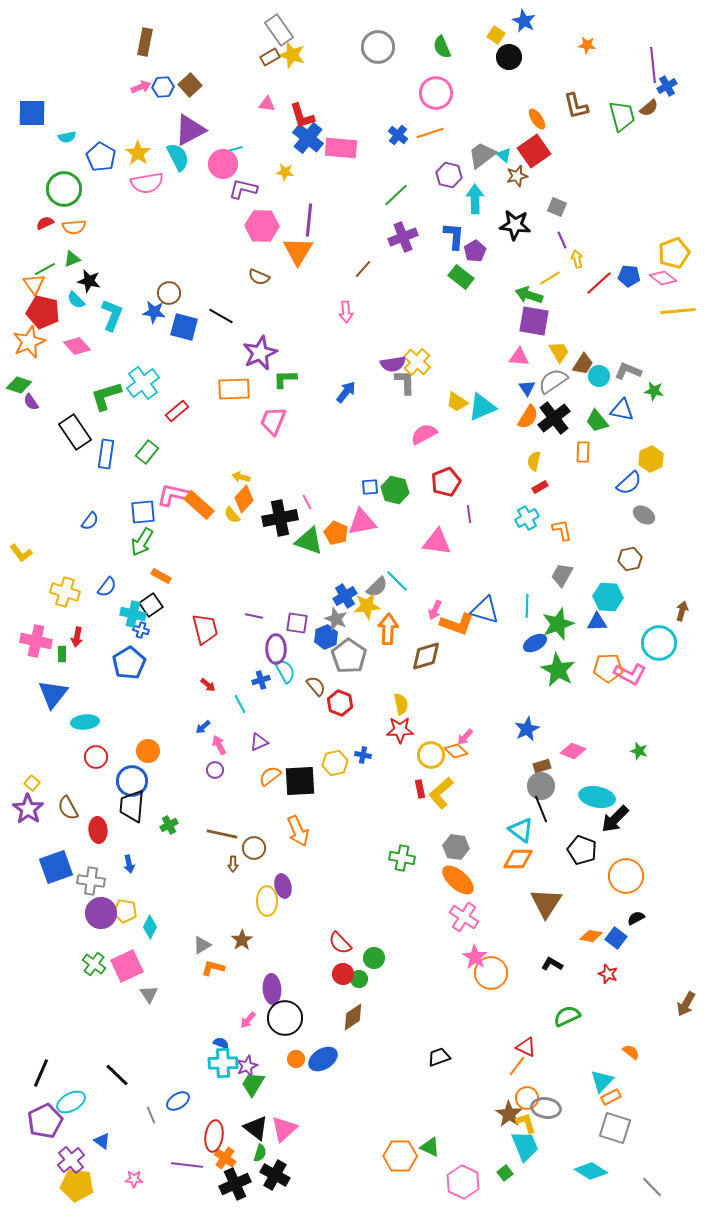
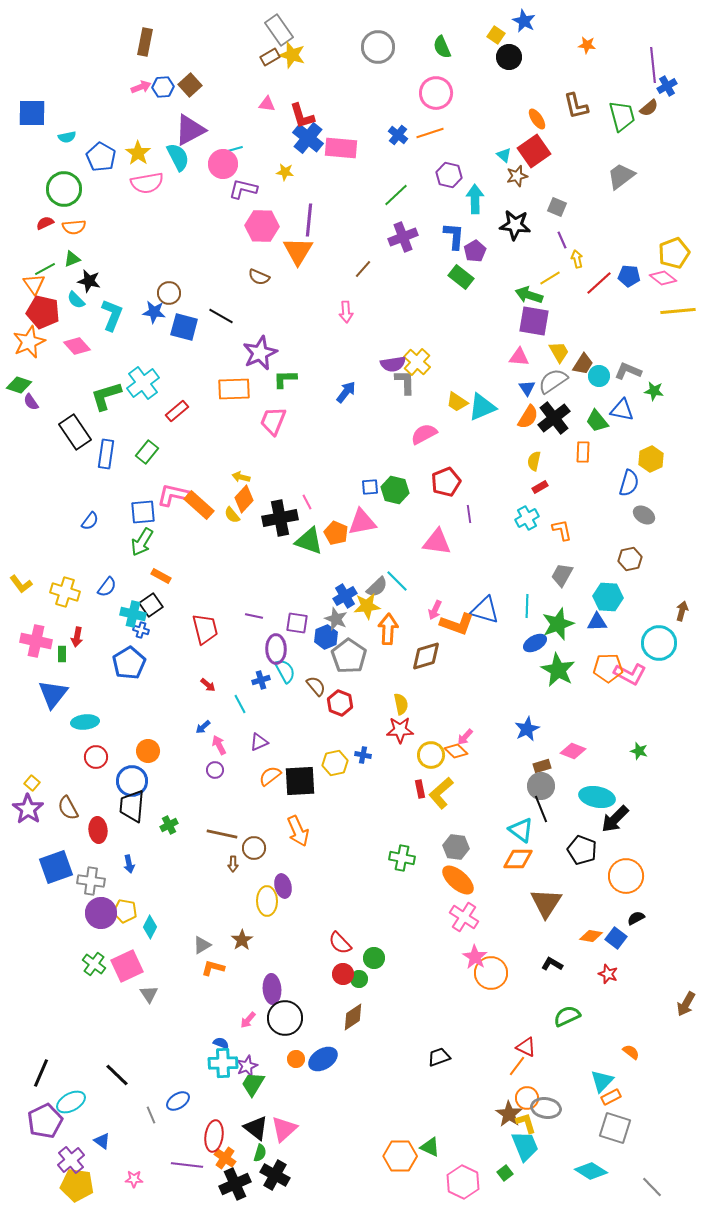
gray trapezoid at (482, 155): moved 139 px right, 21 px down
blue semicircle at (629, 483): rotated 32 degrees counterclockwise
yellow L-shape at (21, 553): moved 31 px down
